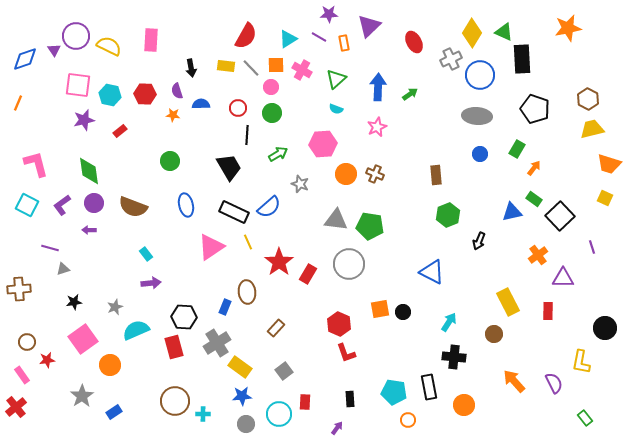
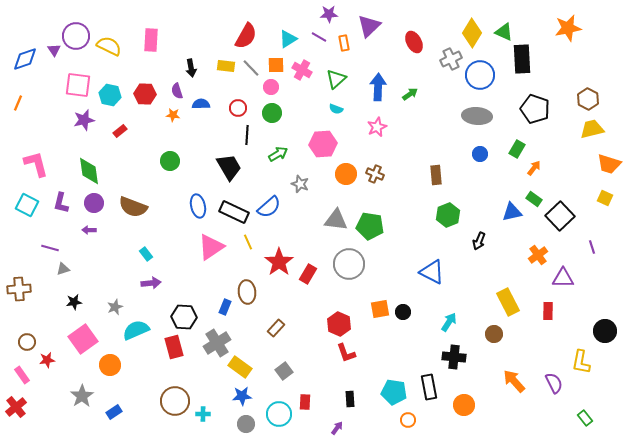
purple L-shape at (62, 205): moved 1 px left, 2 px up; rotated 40 degrees counterclockwise
blue ellipse at (186, 205): moved 12 px right, 1 px down
black circle at (605, 328): moved 3 px down
